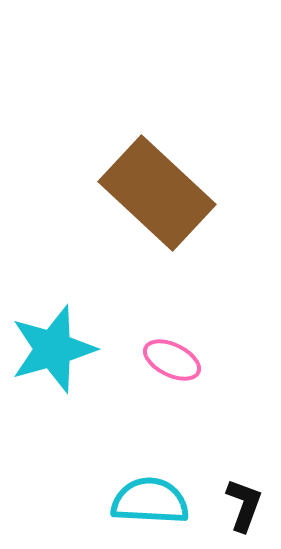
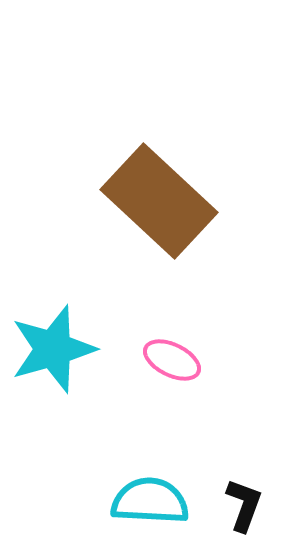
brown rectangle: moved 2 px right, 8 px down
